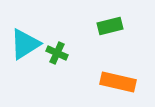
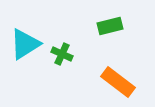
green cross: moved 5 px right, 1 px down
orange rectangle: rotated 24 degrees clockwise
